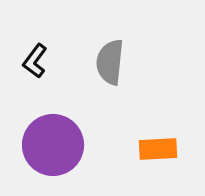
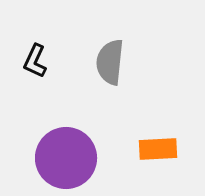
black L-shape: rotated 12 degrees counterclockwise
purple circle: moved 13 px right, 13 px down
